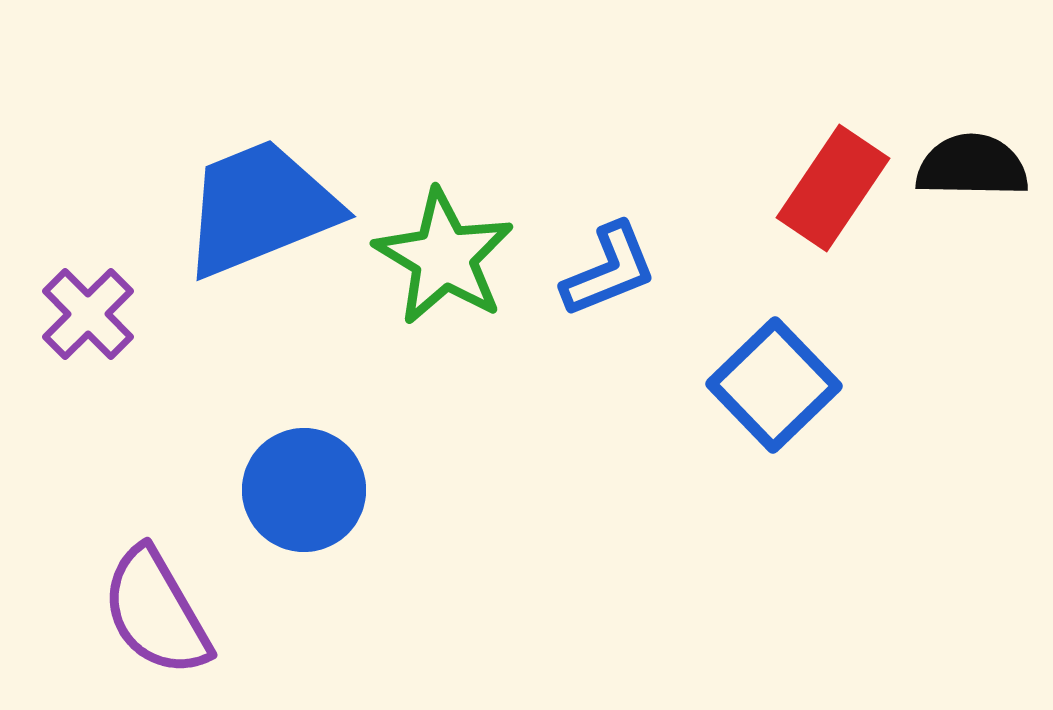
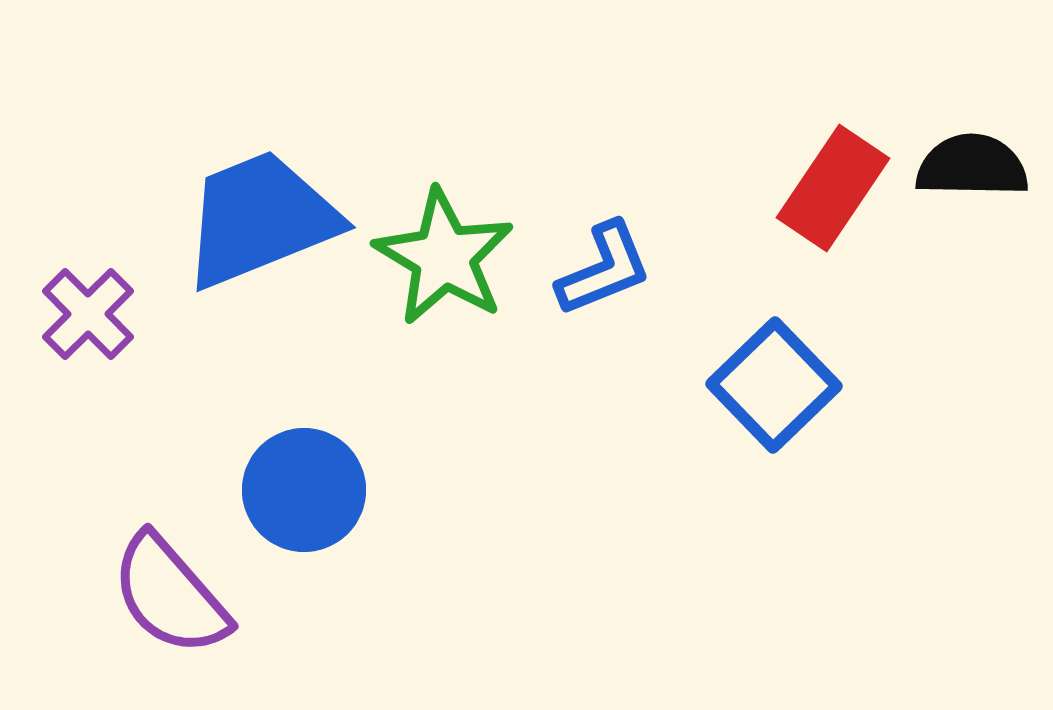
blue trapezoid: moved 11 px down
blue L-shape: moved 5 px left, 1 px up
purple semicircle: moved 14 px right, 17 px up; rotated 11 degrees counterclockwise
